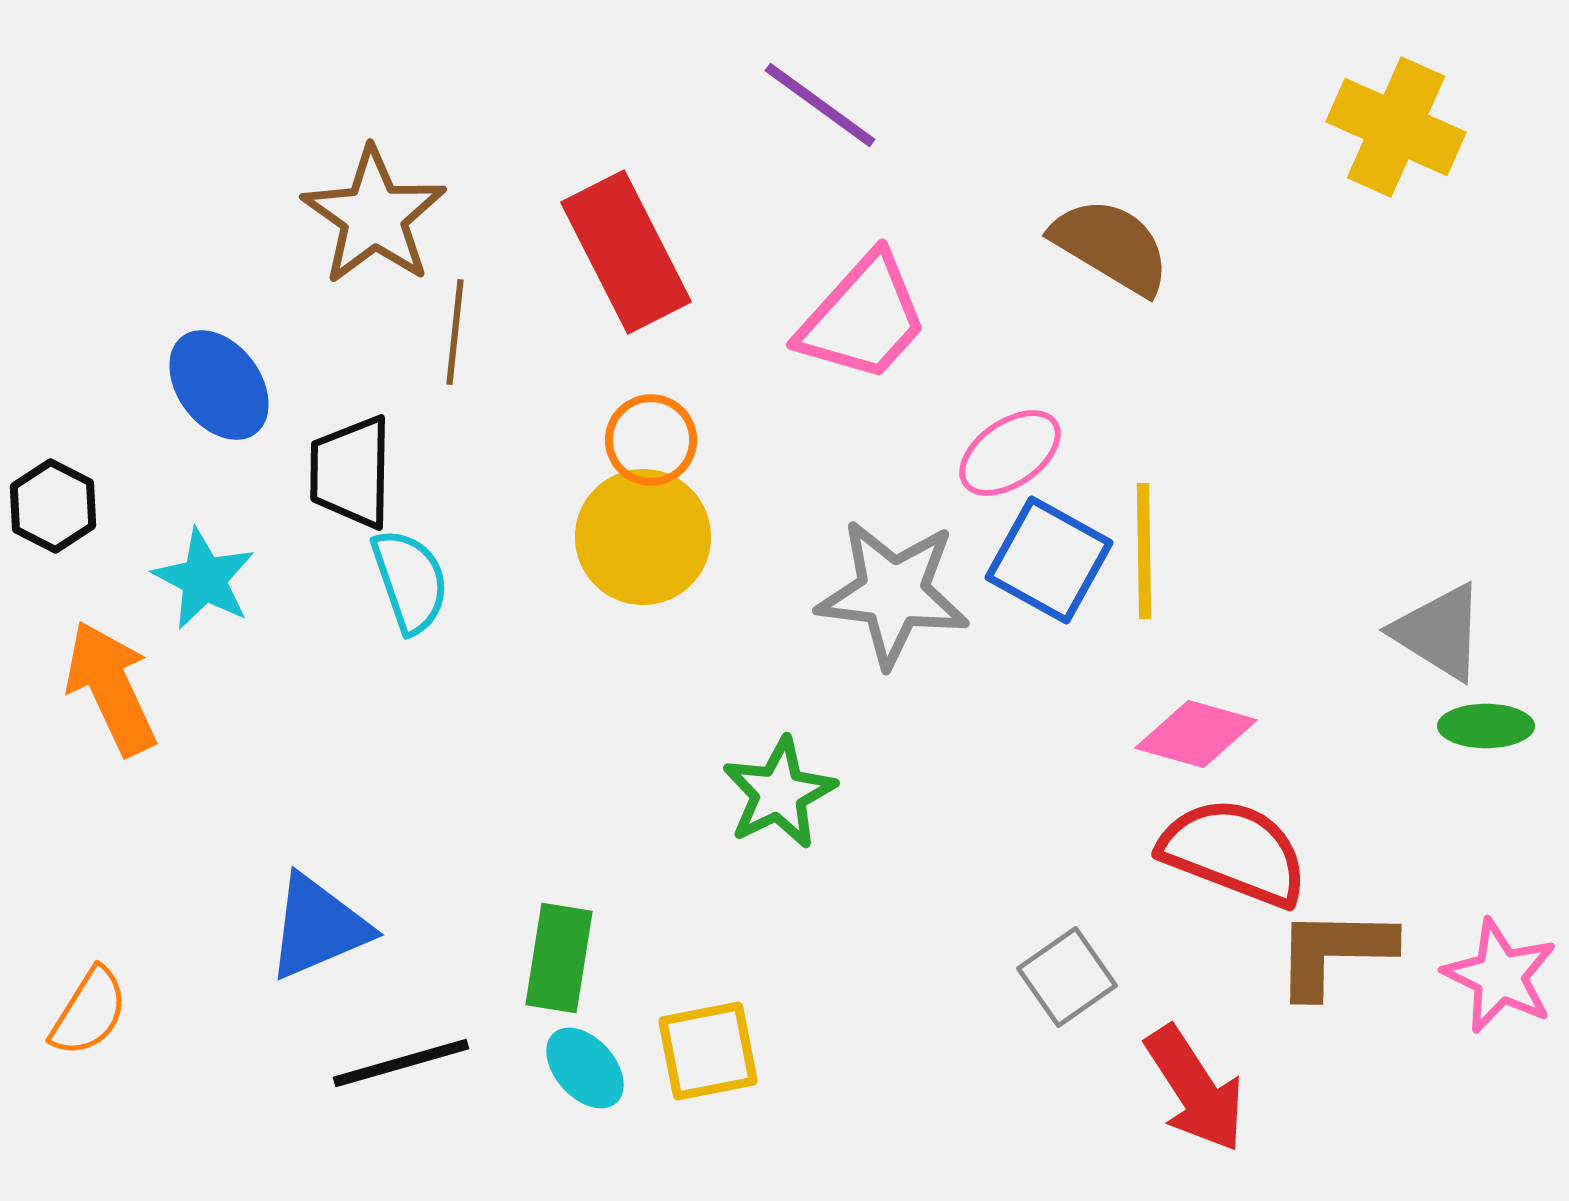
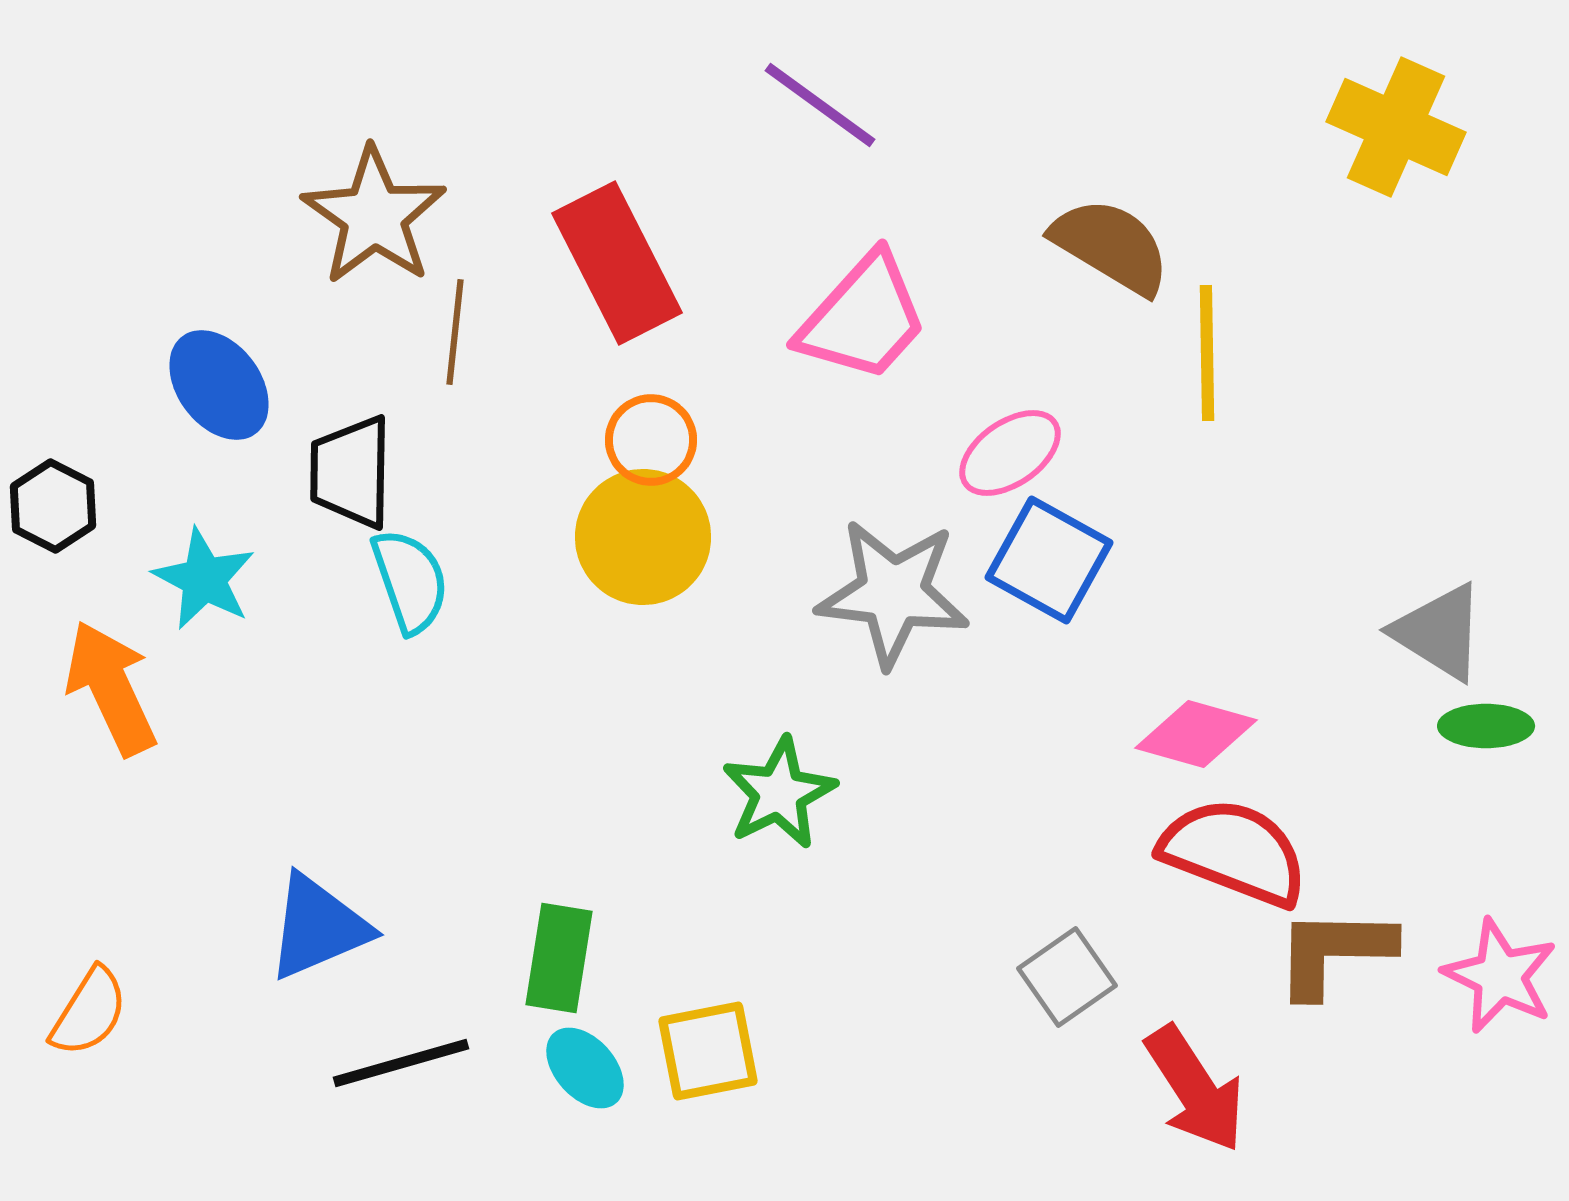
red rectangle: moved 9 px left, 11 px down
yellow line: moved 63 px right, 198 px up
